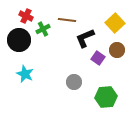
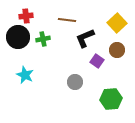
red cross: rotated 32 degrees counterclockwise
yellow square: moved 2 px right
green cross: moved 10 px down; rotated 16 degrees clockwise
black circle: moved 1 px left, 3 px up
purple square: moved 1 px left, 3 px down
cyan star: moved 1 px down
gray circle: moved 1 px right
green hexagon: moved 5 px right, 2 px down
